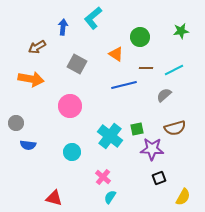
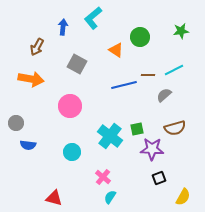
brown arrow: rotated 30 degrees counterclockwise
orange triangle: moved 4 px up
brown line: moved 2 px right, 7 px down
